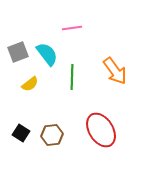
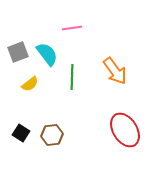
red ellipse: moved 24 px right
